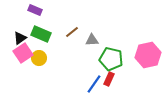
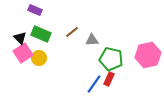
black triangle: rotated 40 degrees counterclockwise
